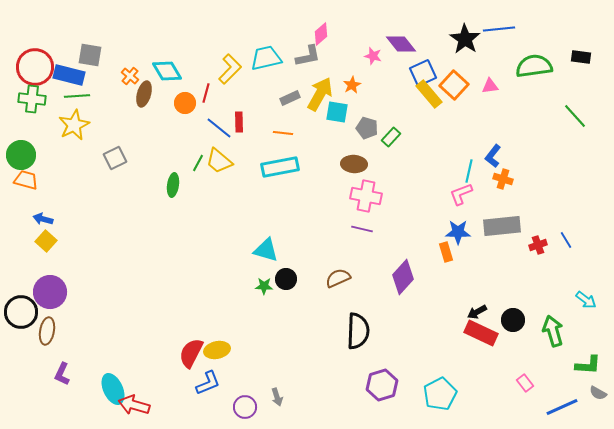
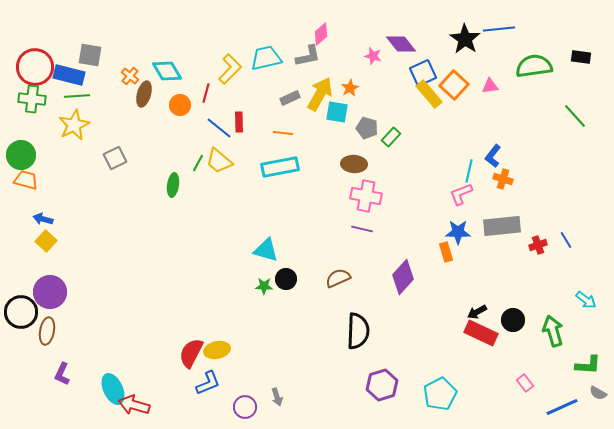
orange star at (352, 85): moved 2 px left, 3 px down
orange circle at (185, 103): moved 5 px left, 2 px down
